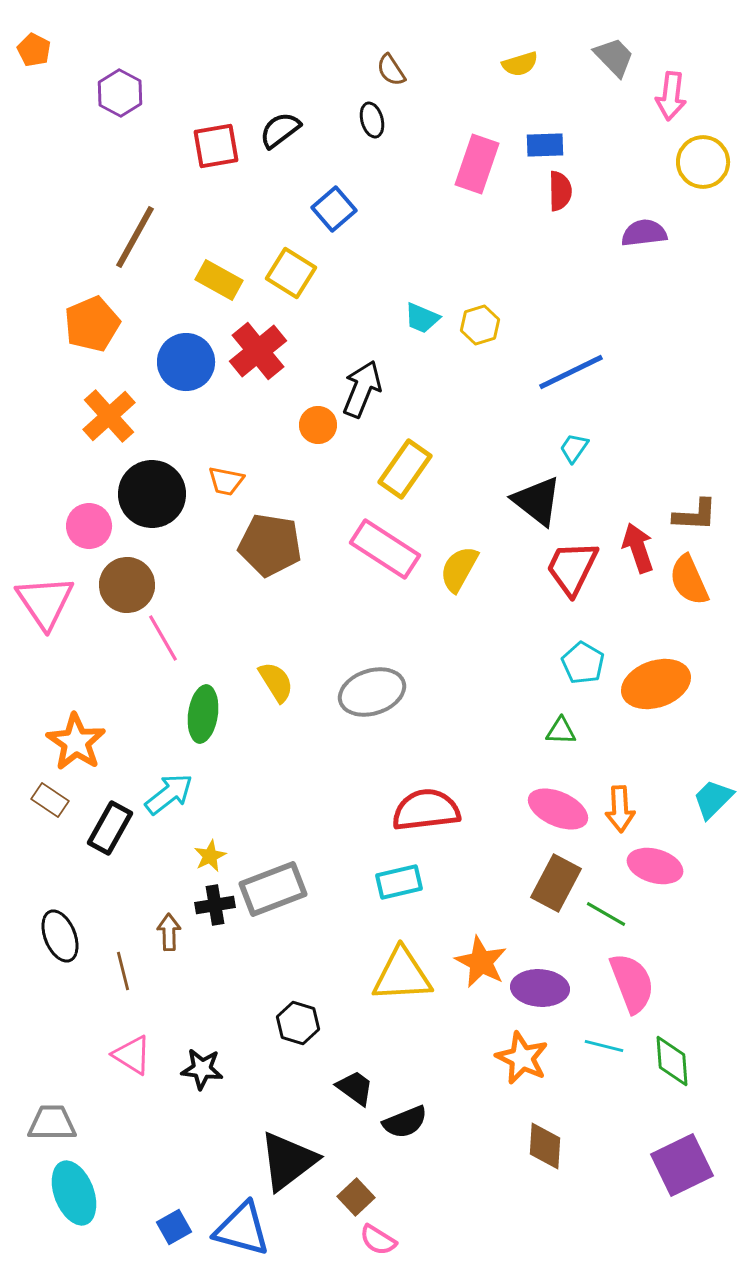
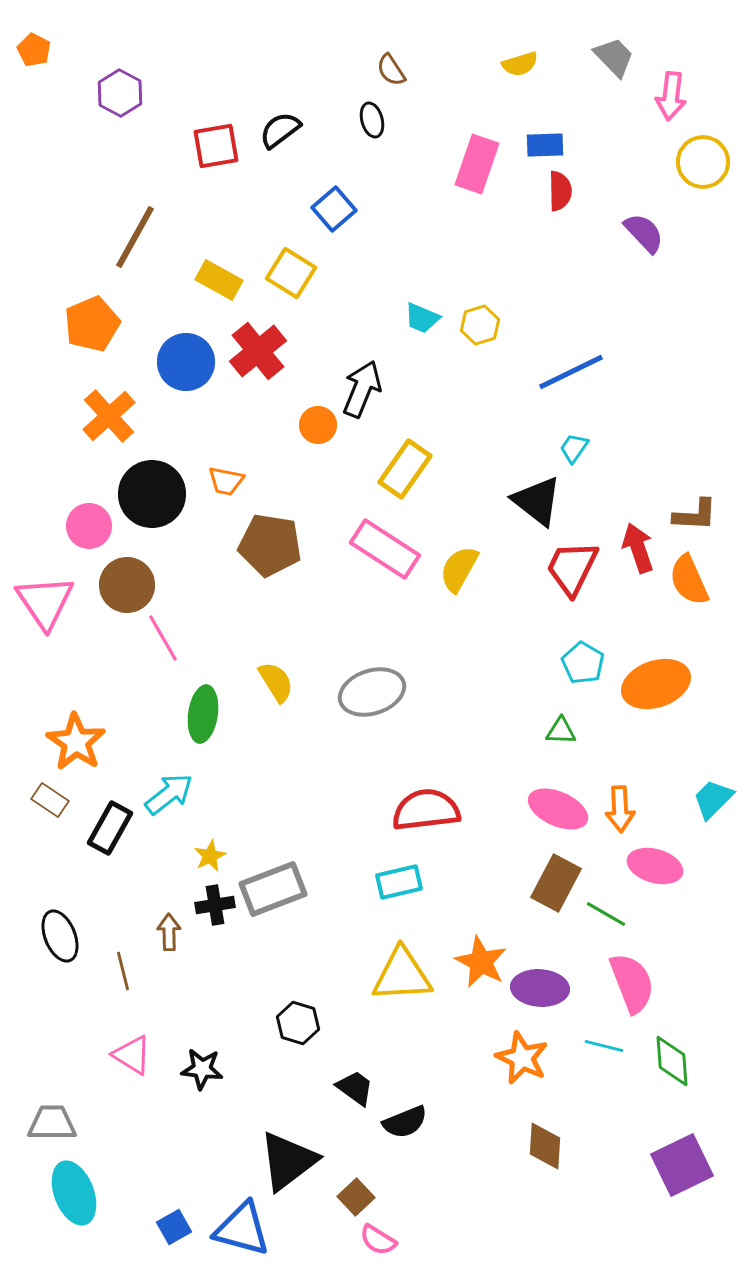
purple semicircle at (644, 233): rotated 54 degrees clockwise
